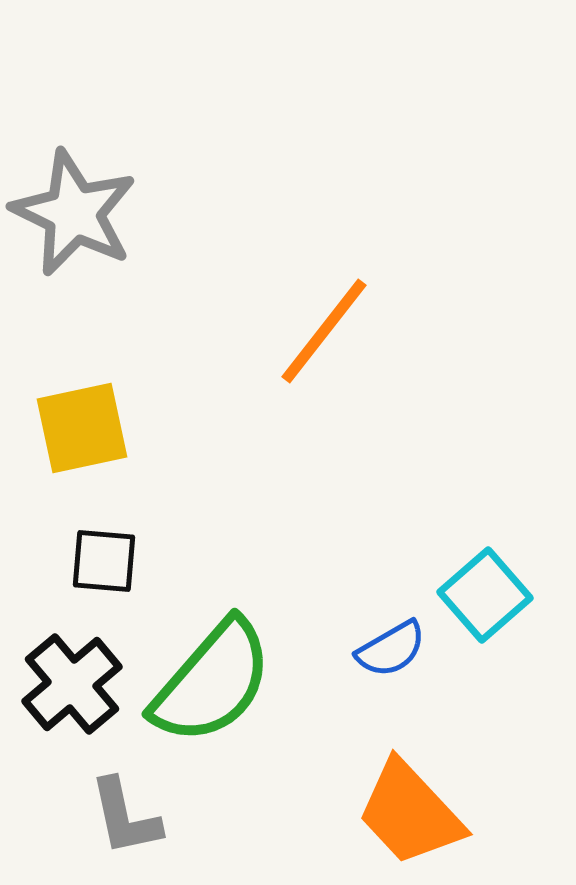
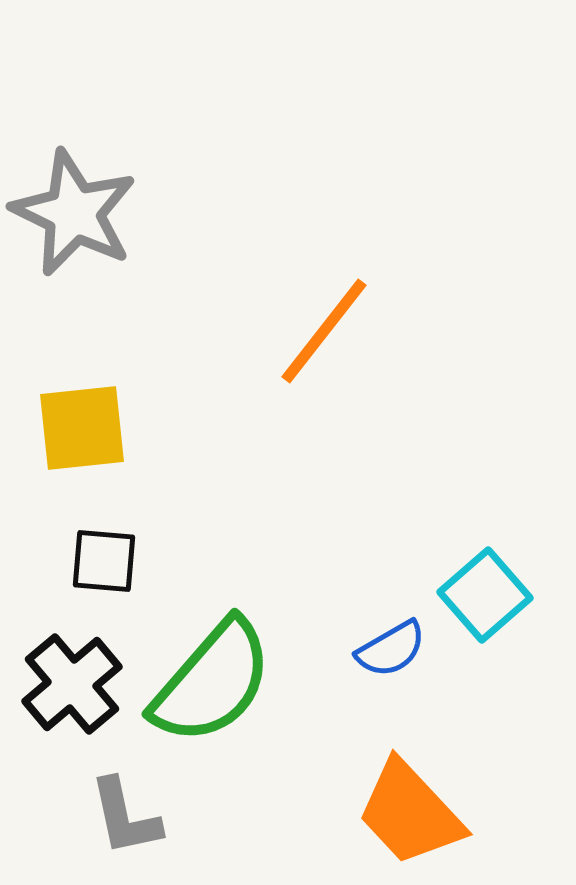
yellow square: rotated 6 degrees clockwise
